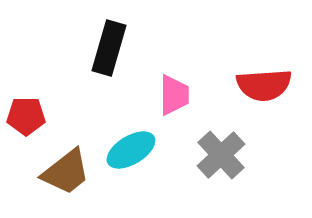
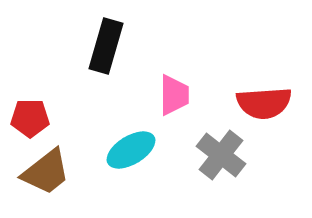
black rectangle: moved 3 px left, 2 px up
red semicircle: moved 18 px down
red pentagon: moved 4 px right, 2 px down
gray cross: rotated 9 degrees counterclockwise
brown trapezoid: moved 20 px left
